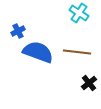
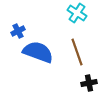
cyan cross: moved 2 px left
brown line: rotated 64 degrees clockwise
black cross: rotated 28 degrees clockwise
